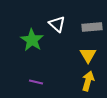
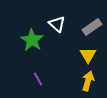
gray rectangle: rotated 30 degrees counterclockwise
purple line: moved 2 px right, 3 px up; rotated 48 degrees clockwise
